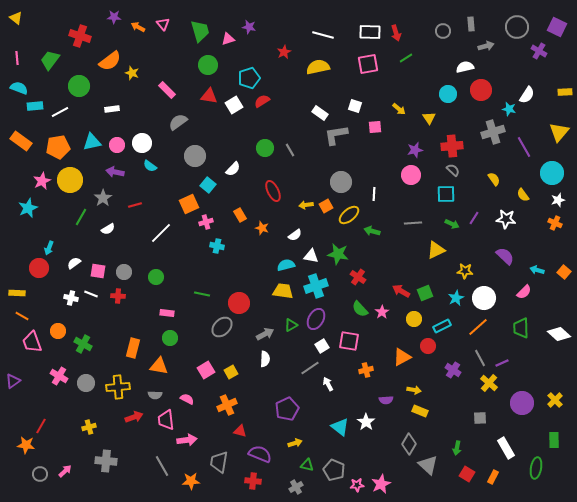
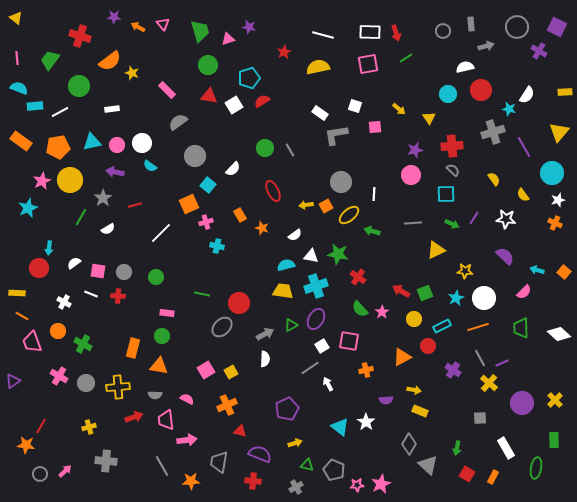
cyan arrow at (49, 248): rotated 16 degrees counterclockwise
white cross at (71, 298): moved 7 px left, 4 px down; rotated 16 degrees clockwise
orange line at (478, 327): rotated 25 degrees clockwise
green circle at (170, 338): moved 8 px left, 2 px up
